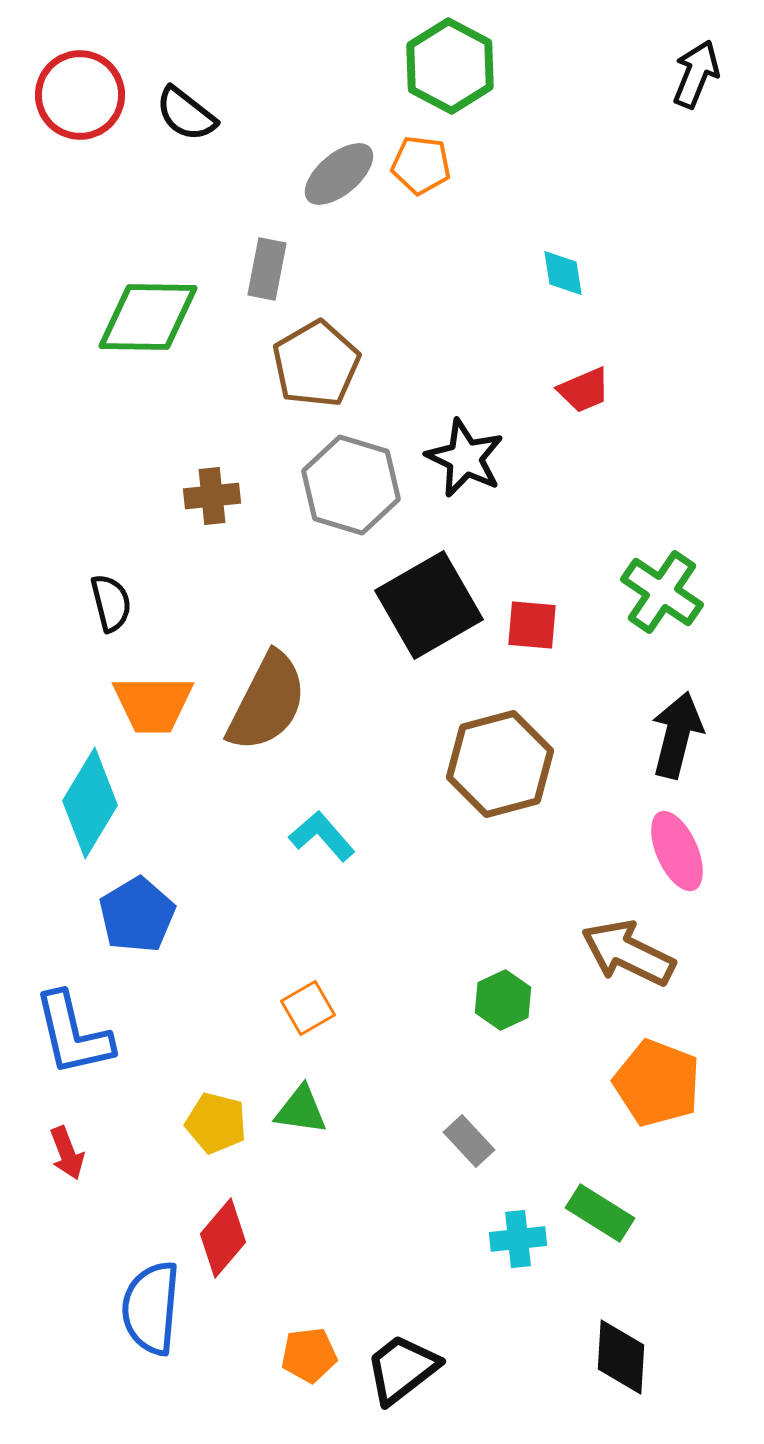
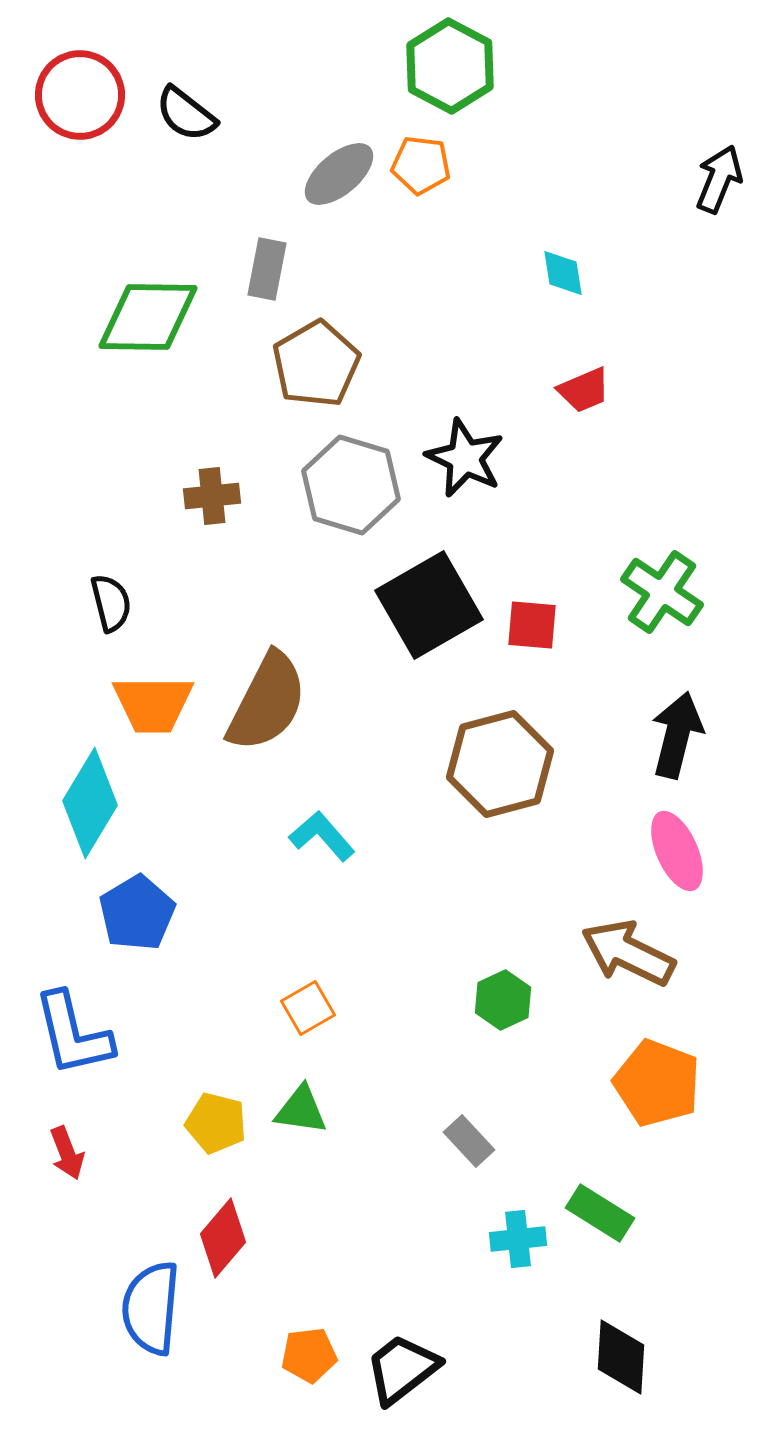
black arrow at (696, 74): moved 23 px right, 105 px down
blue pentagon at (137, 915): moved 2 px up
